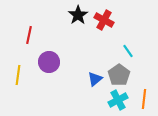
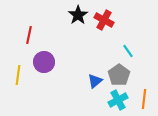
purple circle: moved 5 px left
blue triangle: moved 2 px down
